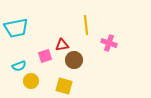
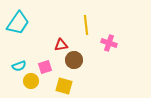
cyan trapezoid: moved 2 px right, 5 px up; rotated 45 degrees counterclockwise
red triangle: moved 1 px left
pink square: moved 11 px down
